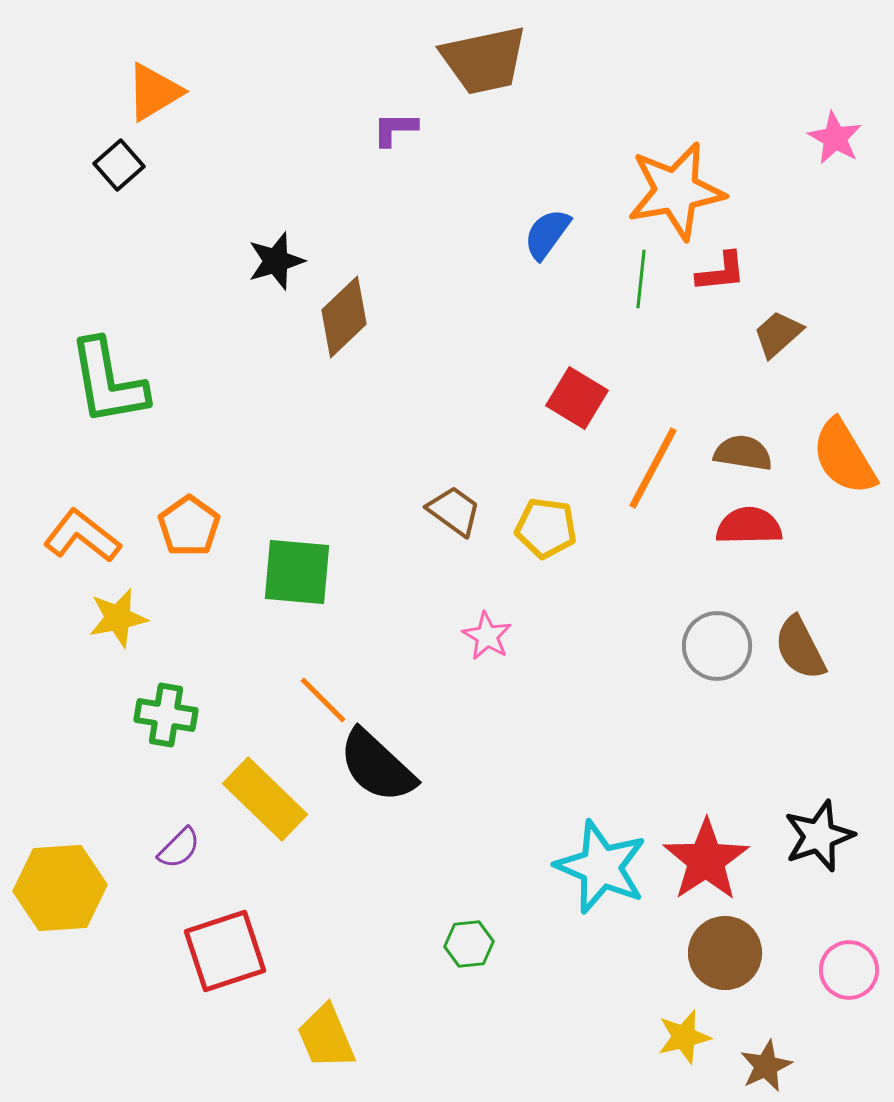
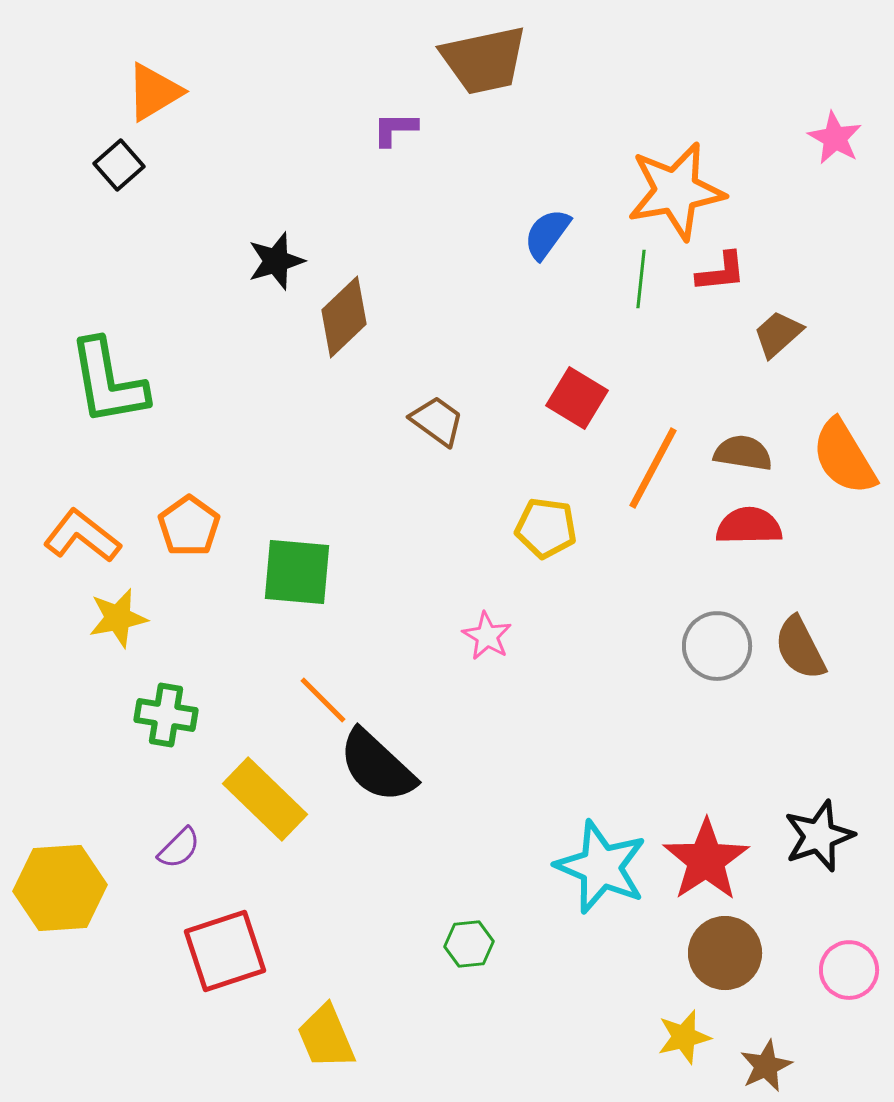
brown trapezoid at (454, 511): moved 17 px left, 90 px up
